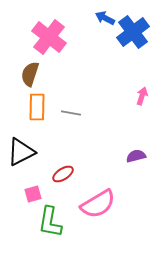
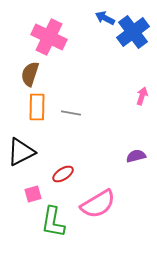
pink cross: rotated 12 degrees counterclockwise
green L-shape: moved 3 px right
